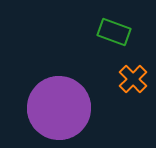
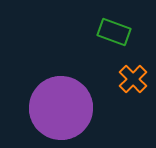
purple circle: moved 2 px right
